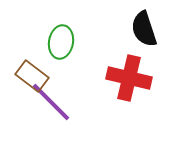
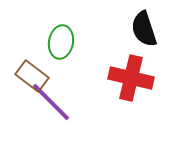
red cross: moved 2 px right
